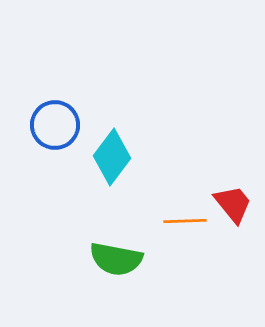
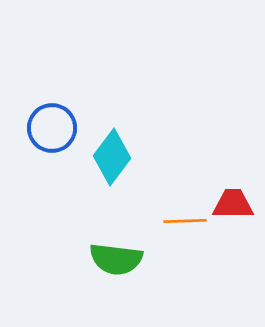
blue circle: moved 3 px left, 3 px down
red trapezoid: rotated 51 degrees counterclockwise
green semicircle: rotated 4 degrees counterclockwise
